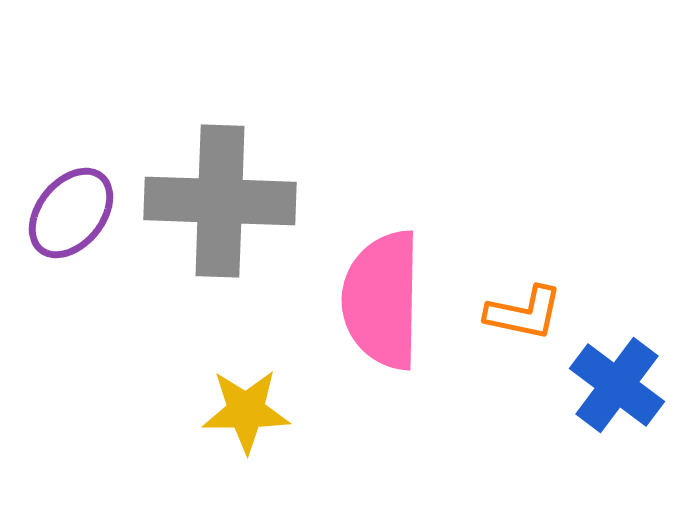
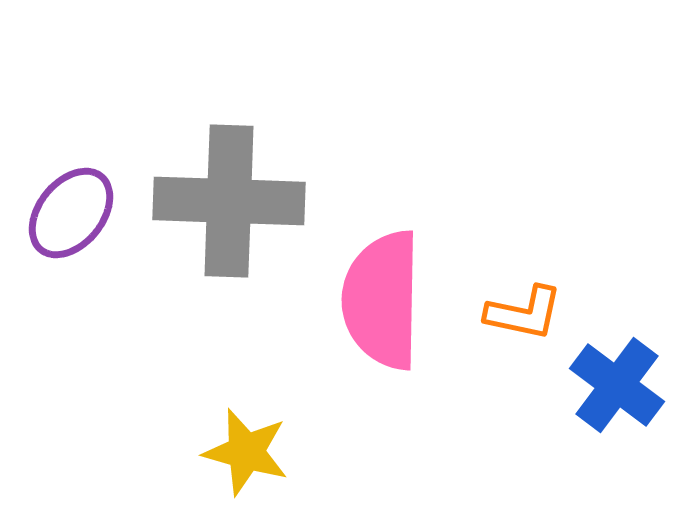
gray cross: moved 9 px right
yellow star: moved 41 px down; rotated 16 degrees clockwise
